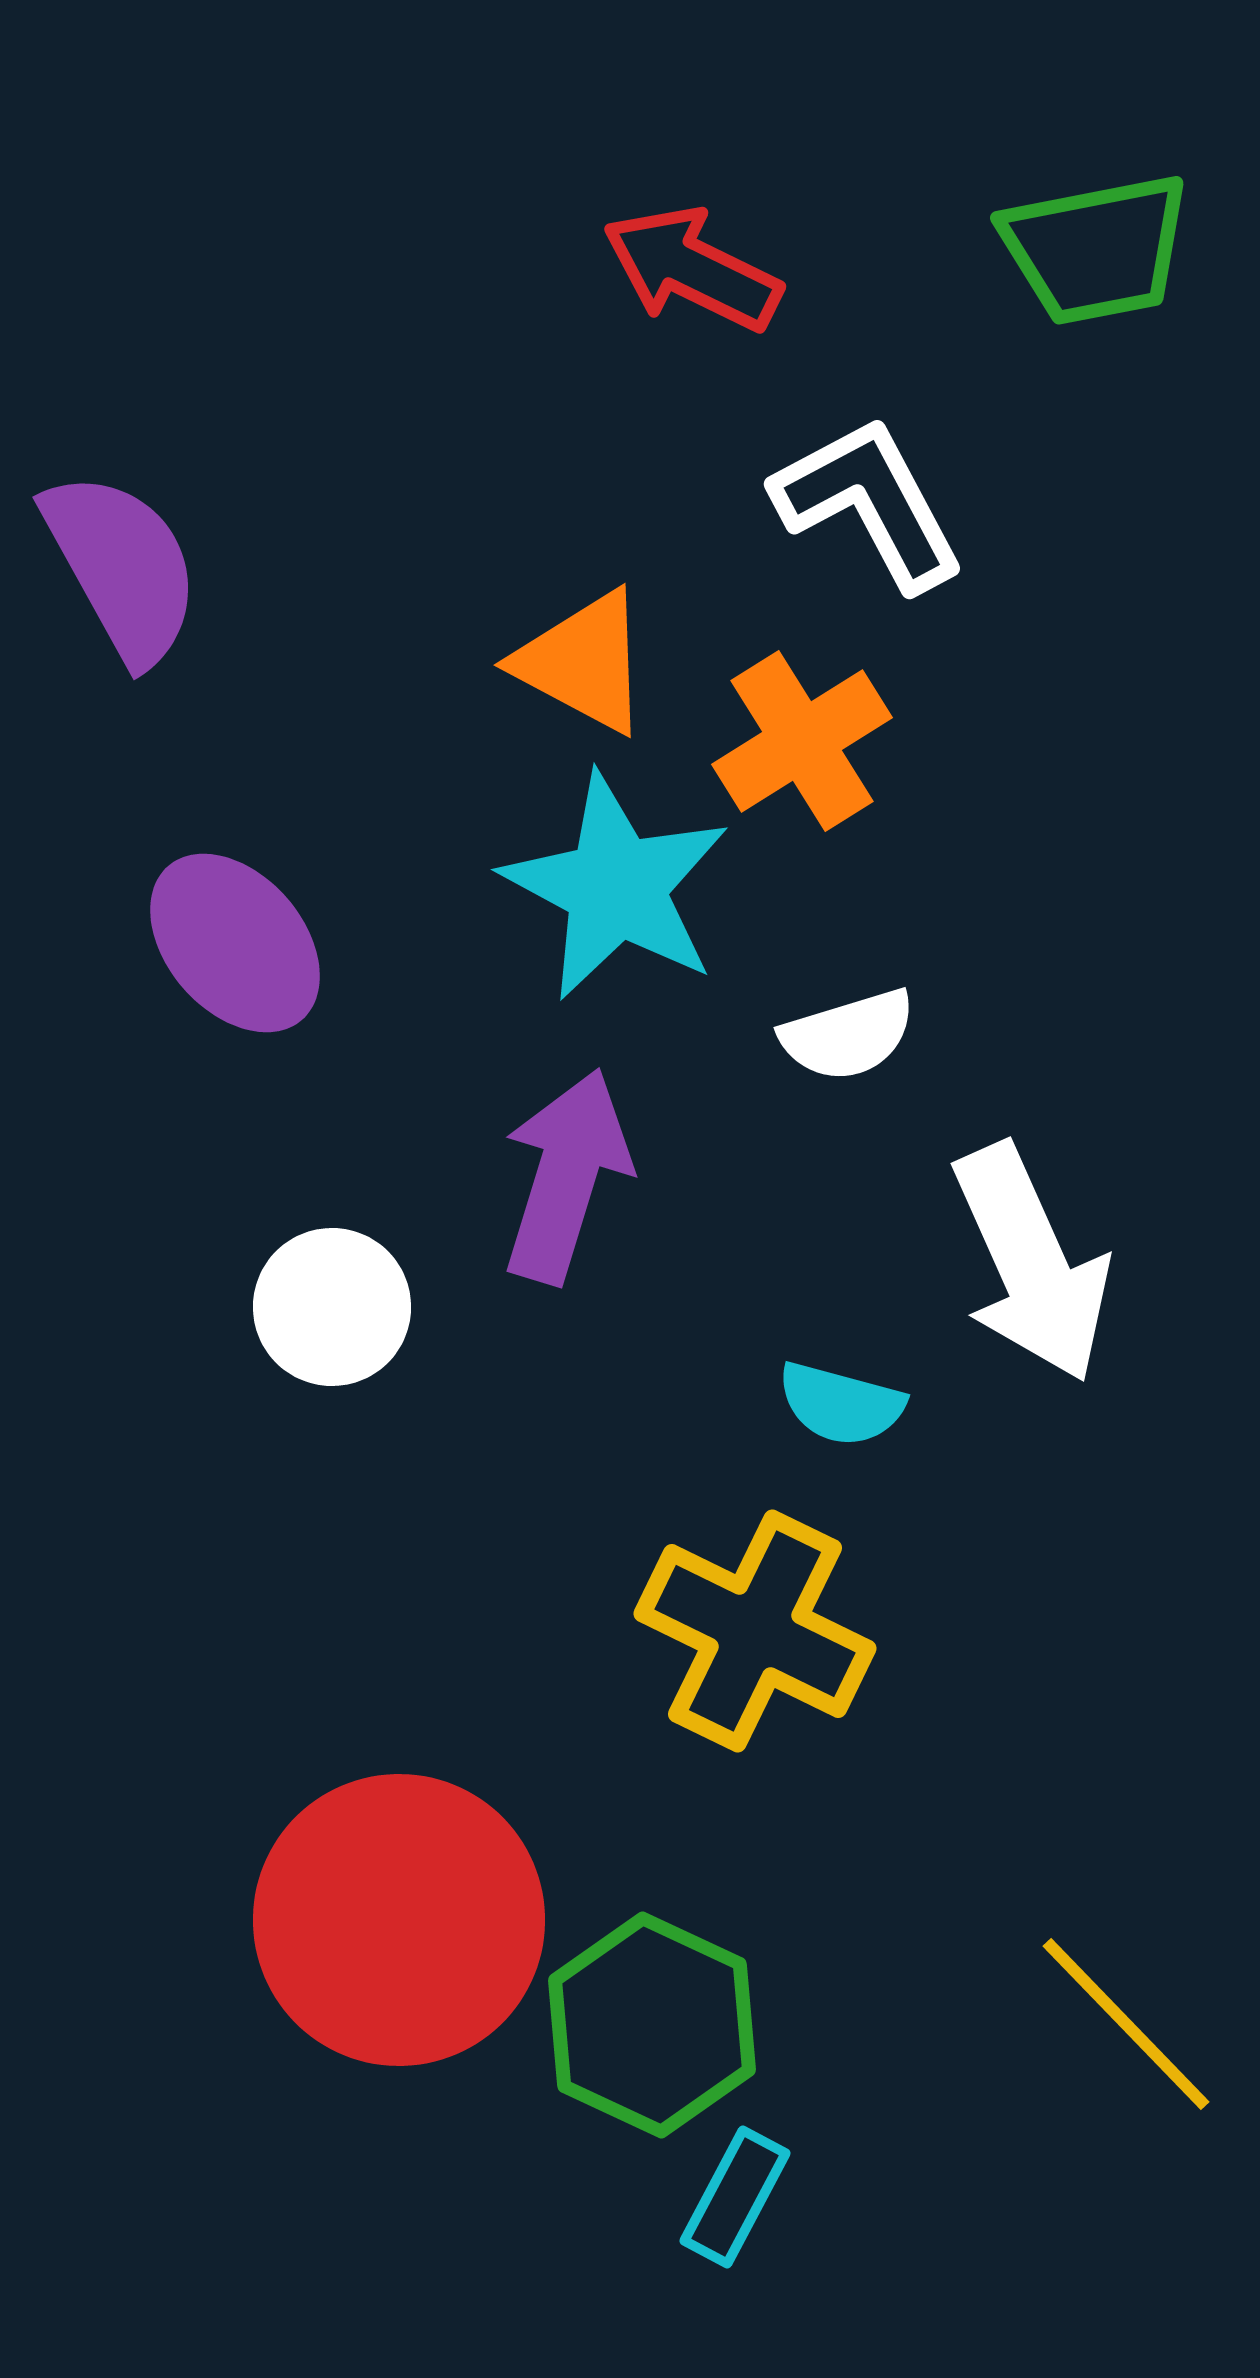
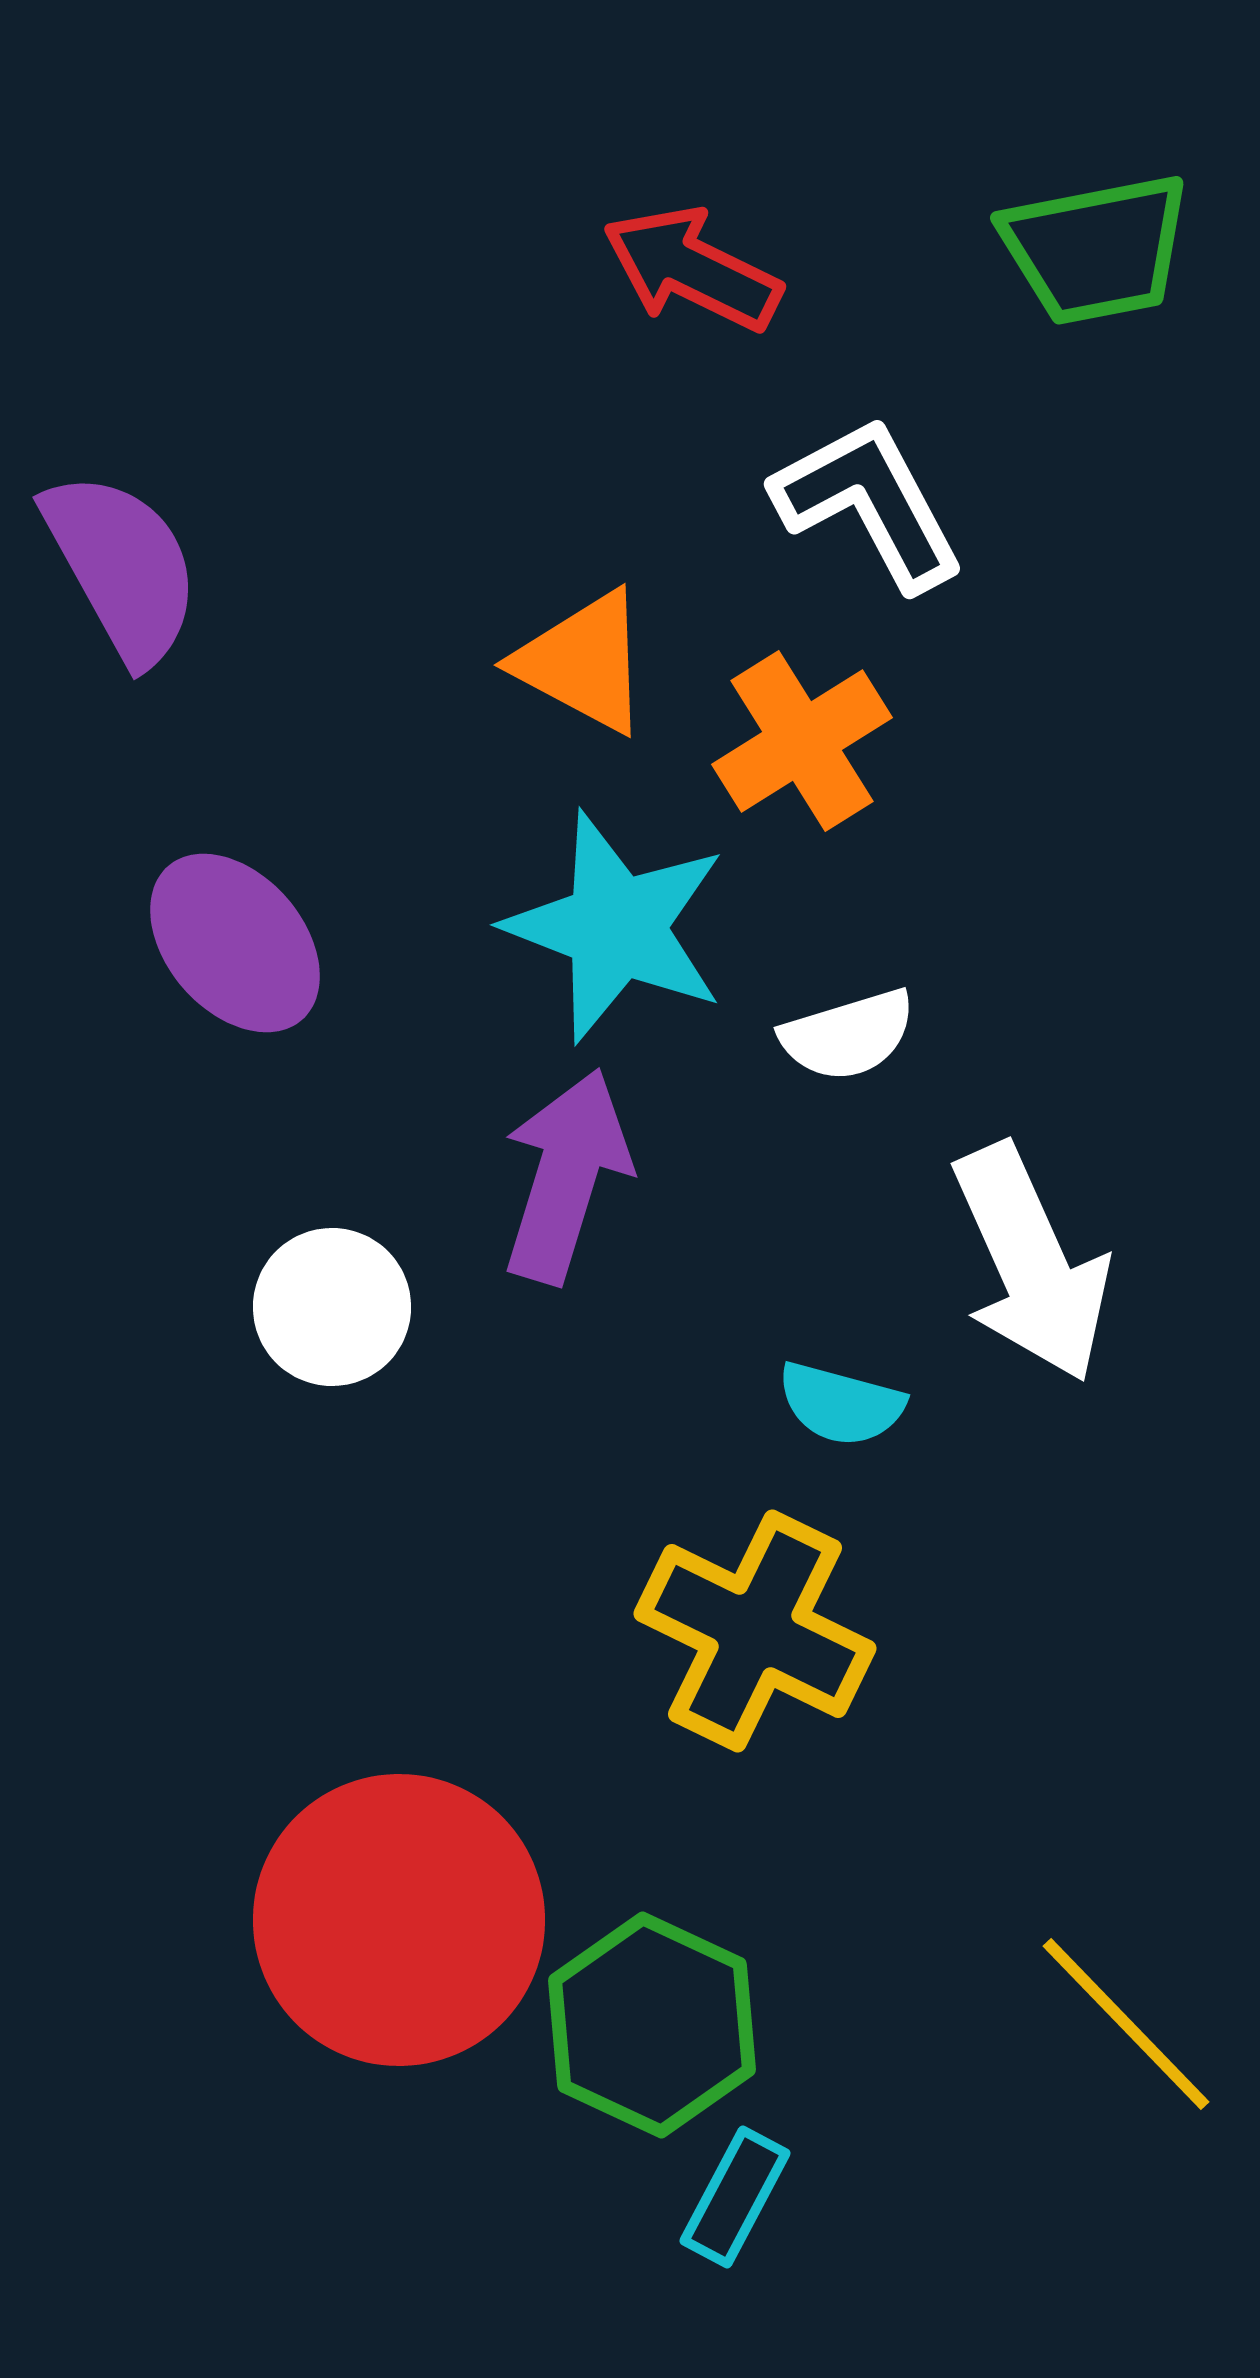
cyan star: moved 40 px down; rotated 7 degrees counterclockwise
